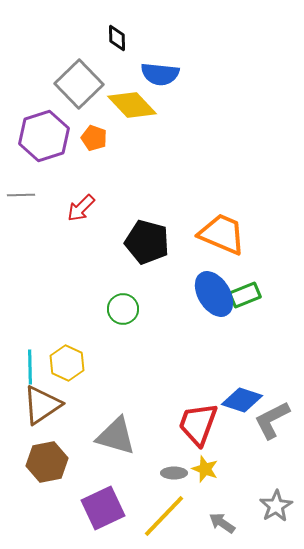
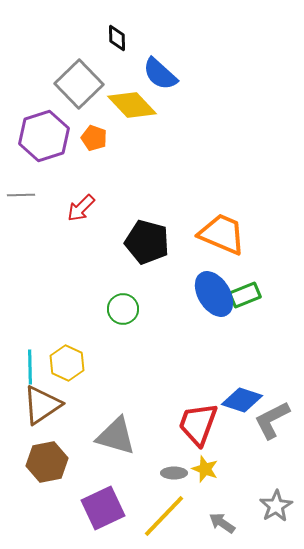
blue semicircle: rotated 36 degrees clockwise
